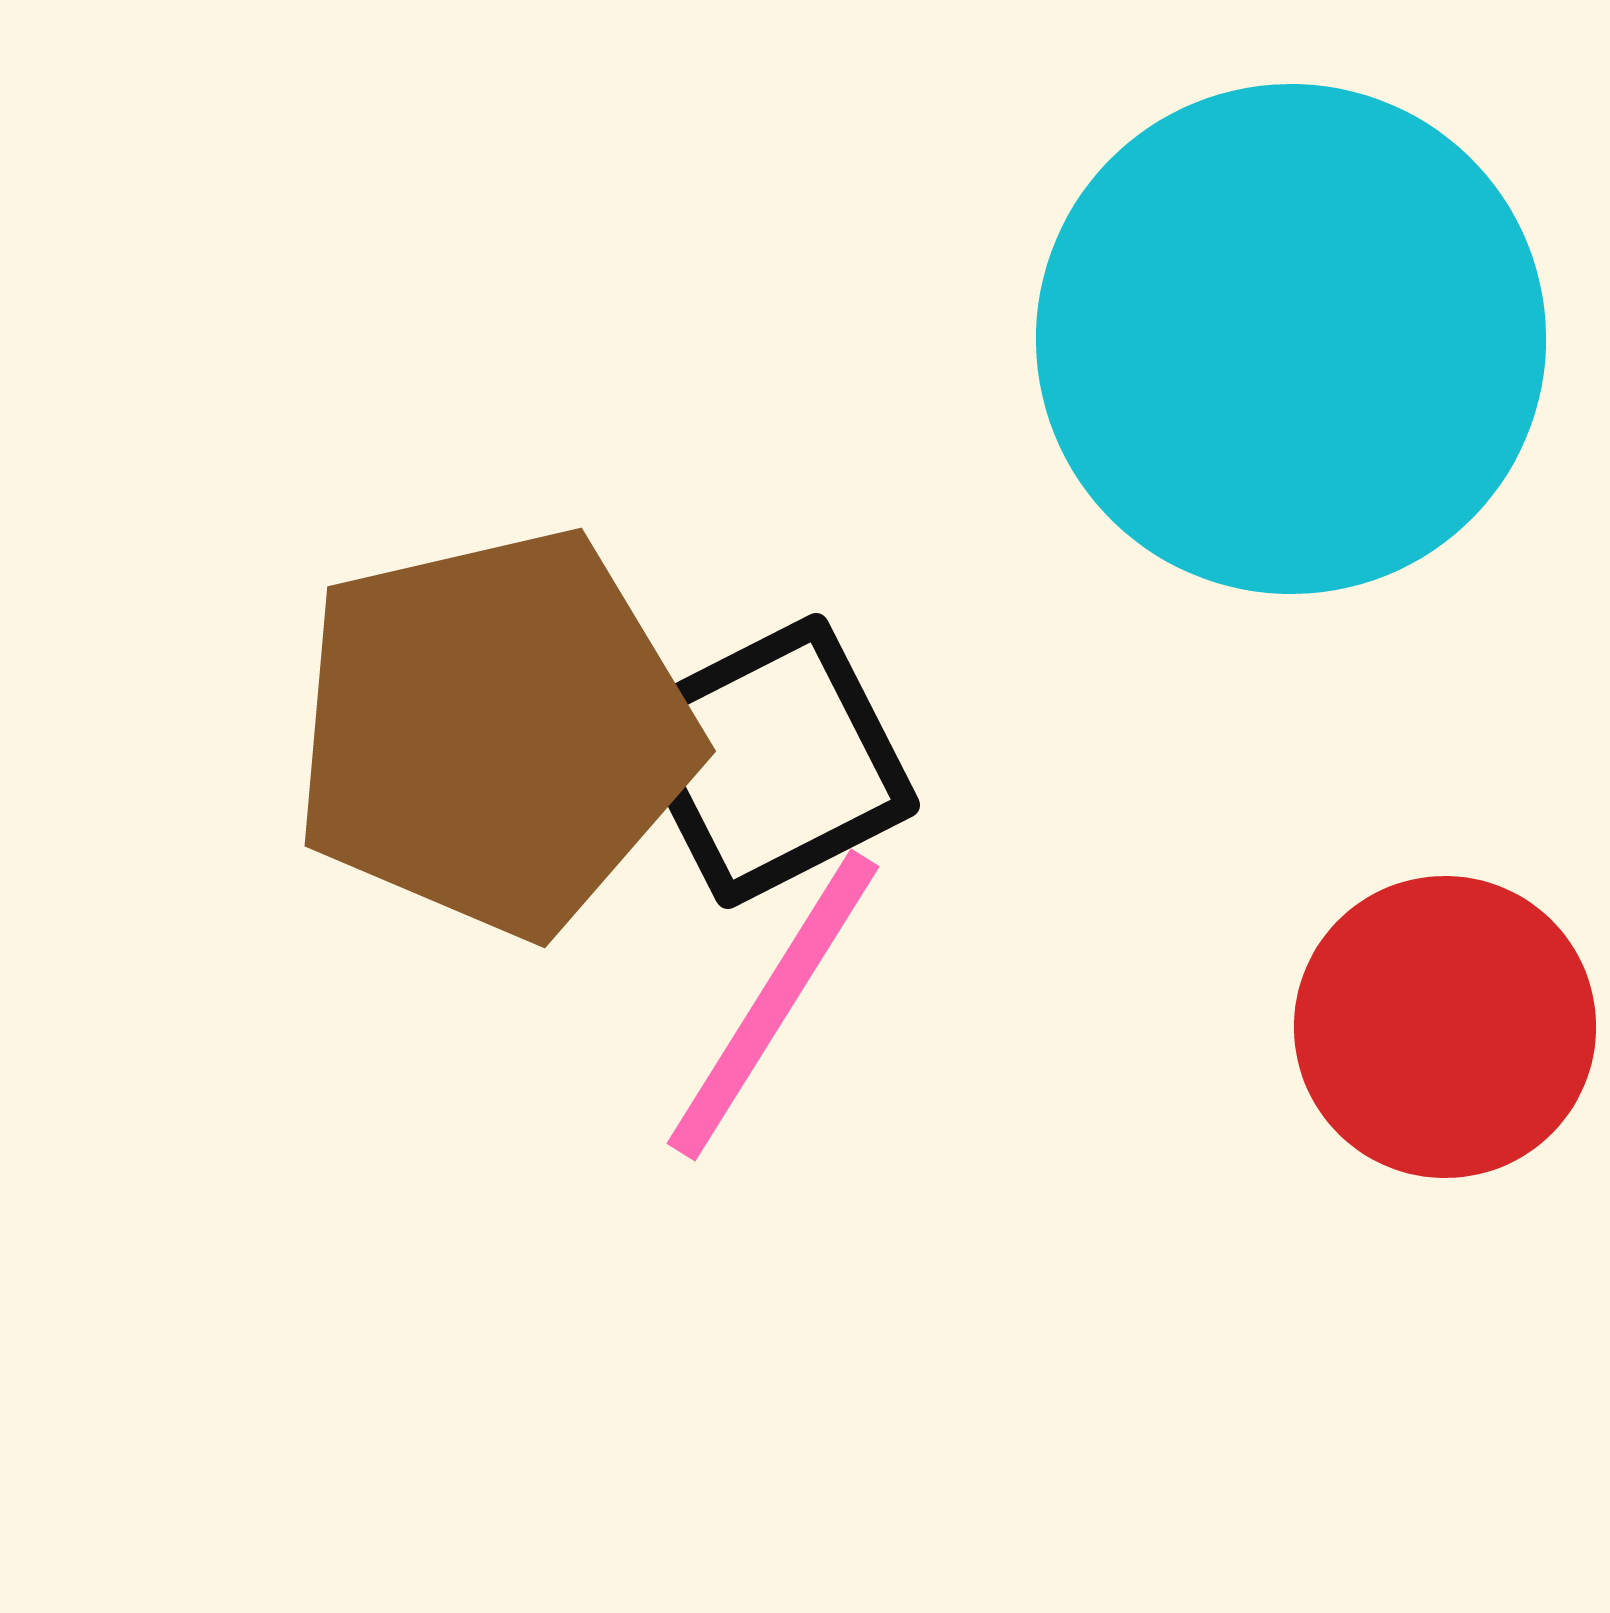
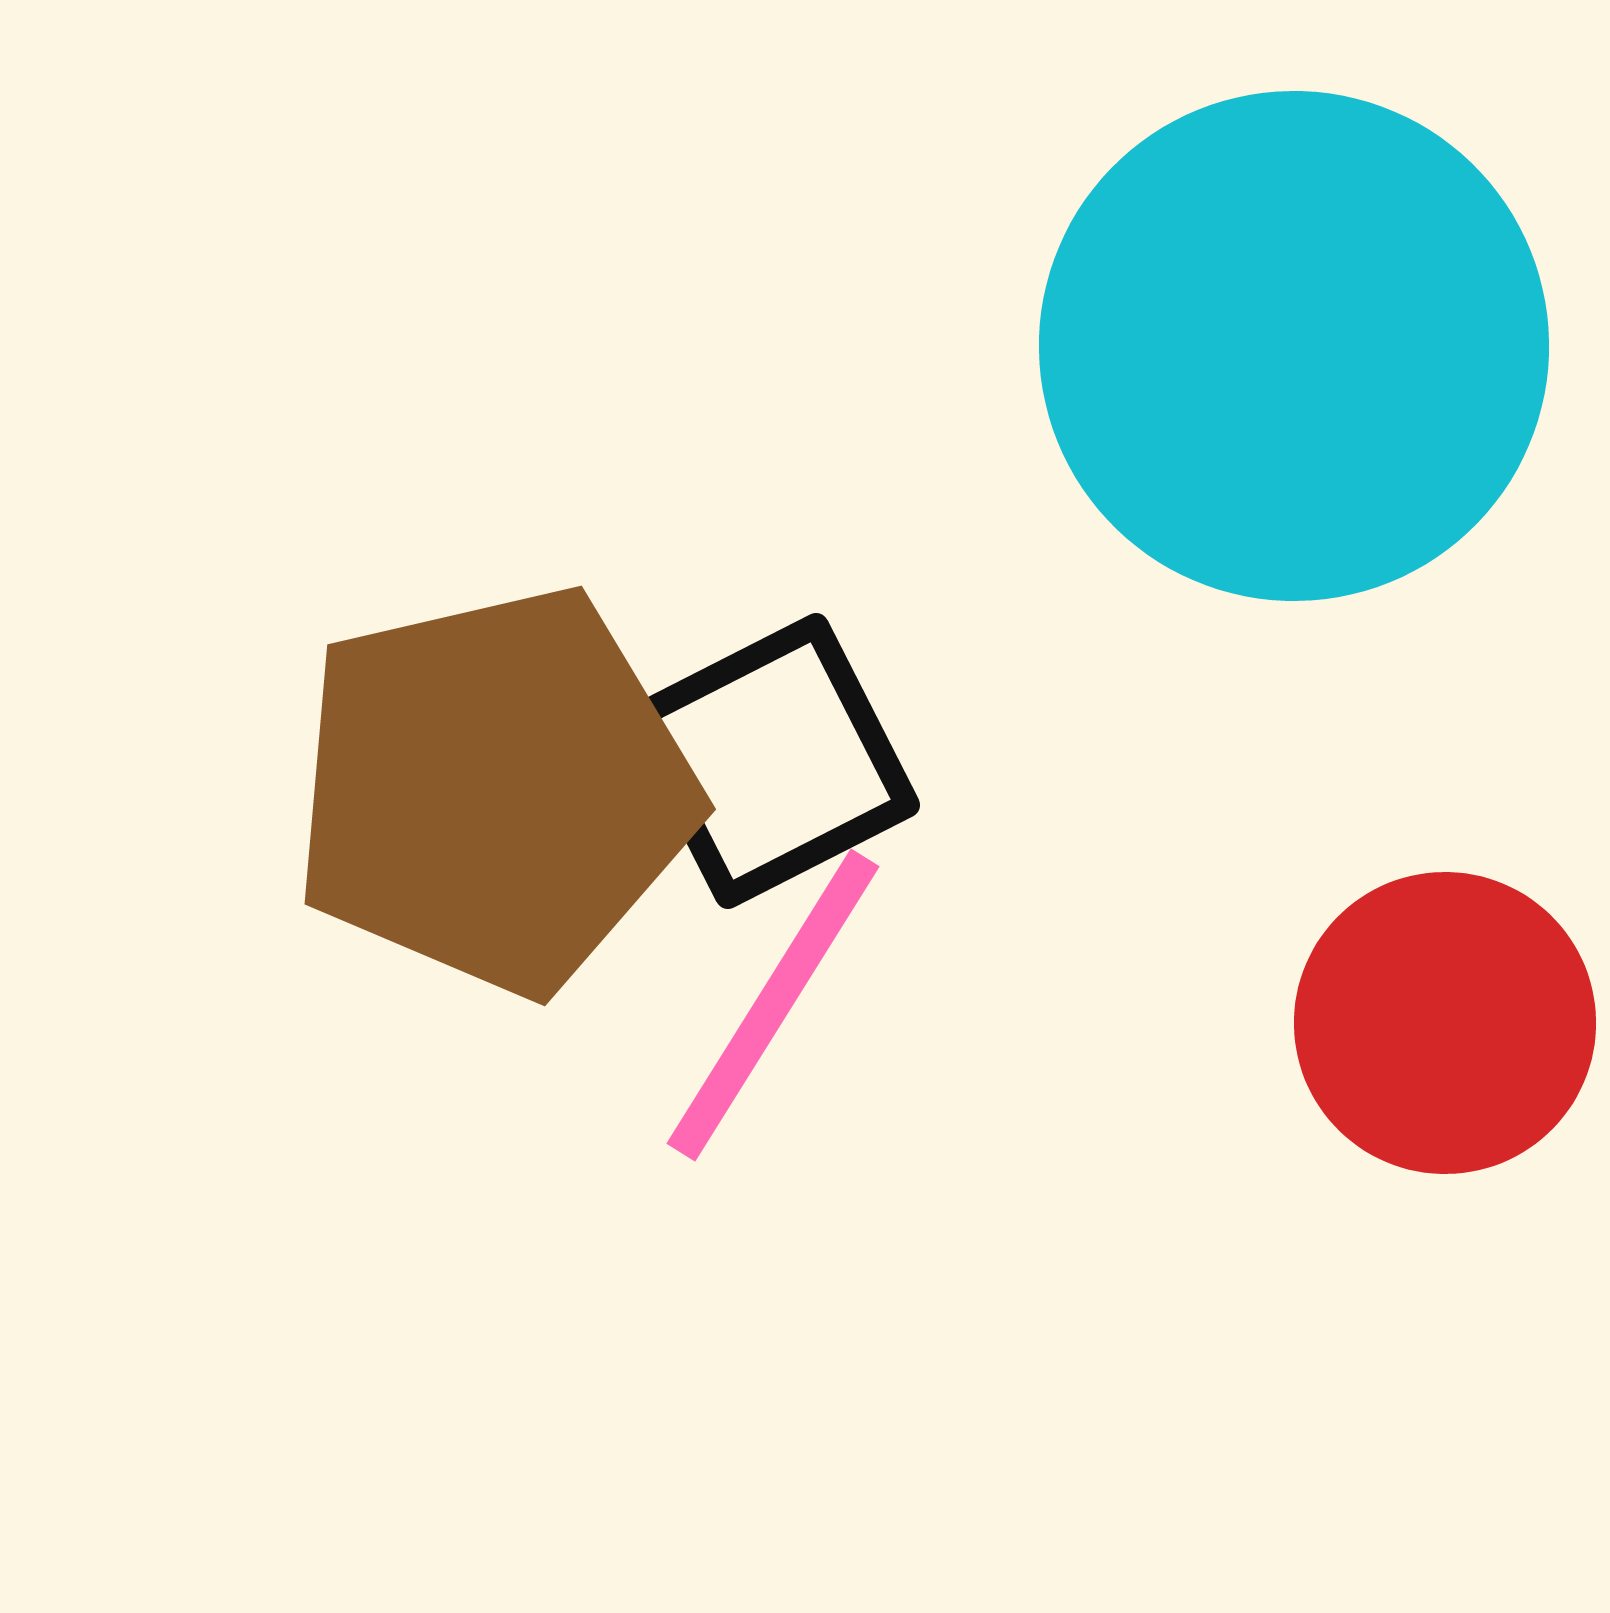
cyan circle: moved 3 px right, 7 px down
brown pentagon: moved 58 px down
red circle: moved 4 px up
